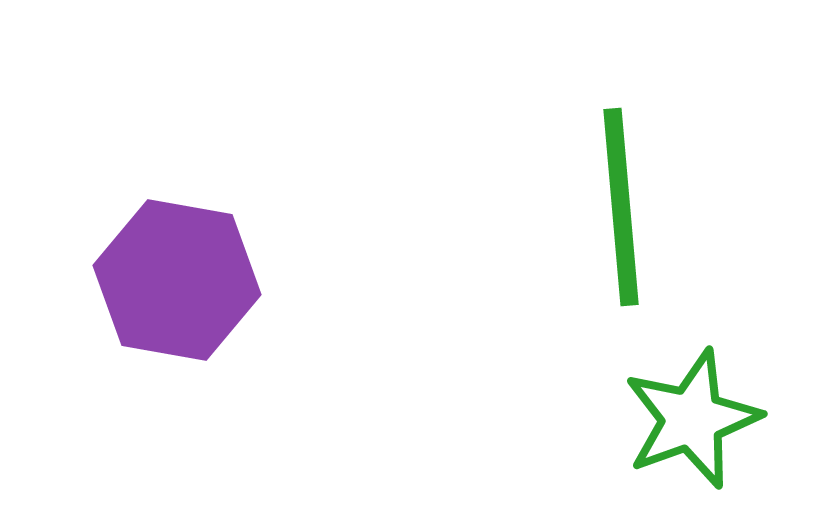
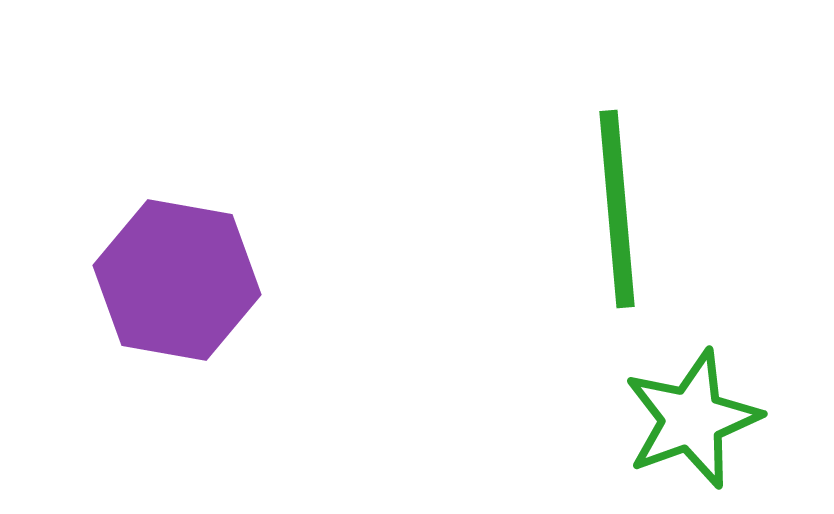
green line: moved 4 px left, 2 px down
